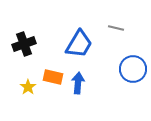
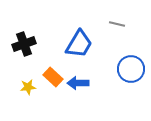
gray line: moved 1 px right, 4 px up
blue circle: moved 2 px left
orange rectangle: rotated 30 degrees clockwise
blue arrow: rotated 95 degrees counterclockwise
yellow star: rotated 28 degrees clockwise
